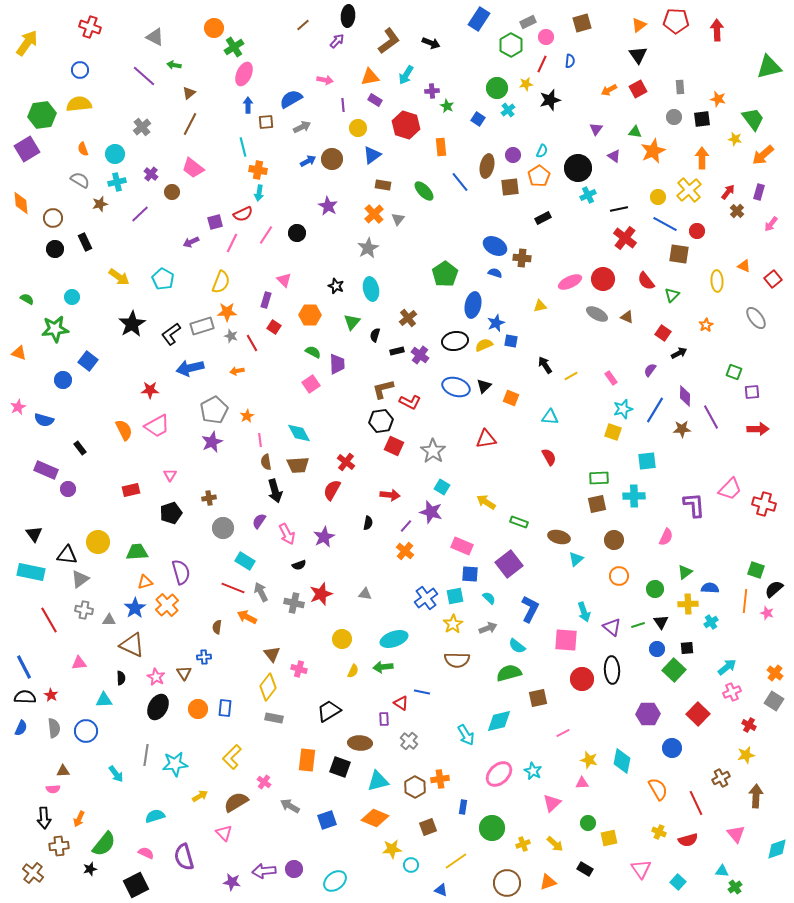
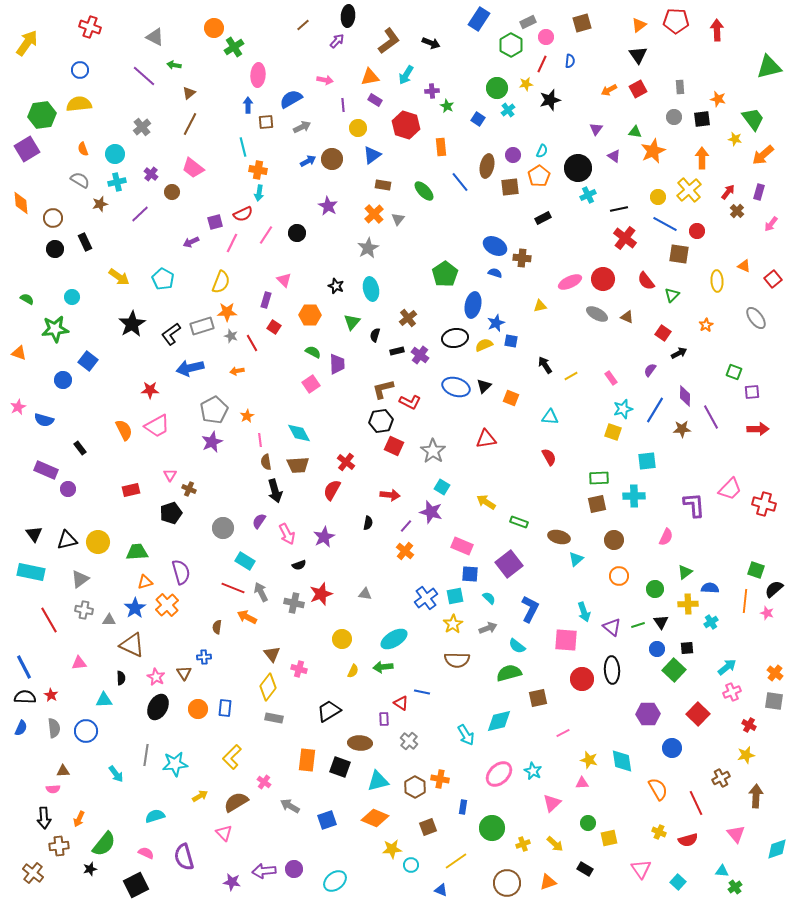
pink ellipse at (244, 74): moved 14 px right, 1 px down; rotated 20 degrees counterclockwise
black ellipse at (455, 341): moved 3 px up
brown cross at (209, 498): moved 20 px left, 9 px up; rotated 32 degrees clockwise
black triangle at (67, 555): moved 15 px up; rotated 20 degrees counterclockwise
cyan ellipse at (394, 639): rotated 12 degrees counterclockwise
gray square at (774, 701): rotated 24 degrees counterclockwise
cyan diamond at (622, 761): rotated 20 degrees counterclockwise
orange cross at (440, 779): rotated 18 degrees clockwise
